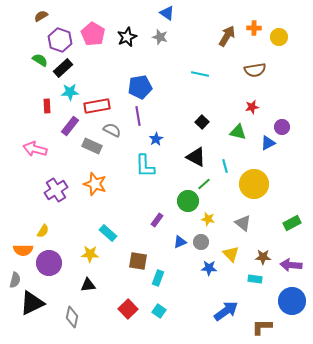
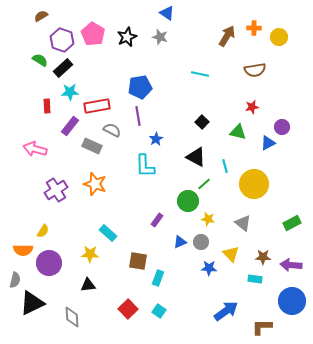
purple hexagon at (60, 40): moved 2 px right
gray diamond at (72, 317): rotated 15 degrees counterclockwise
